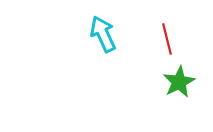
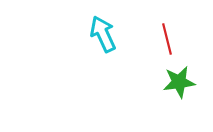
green star: rotated 20 degrees clockwise
